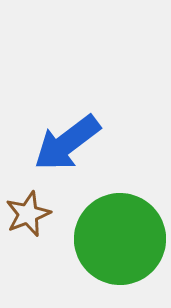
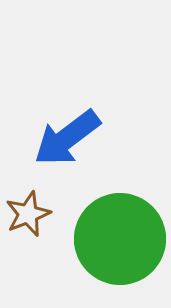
blue arrow: moved 5 px up
